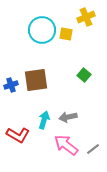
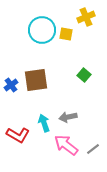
blue cross: rotated 16 degrees counterclockwise
cyan arrow: moved 3 px down; rotated 36 degrees counterclockwise
